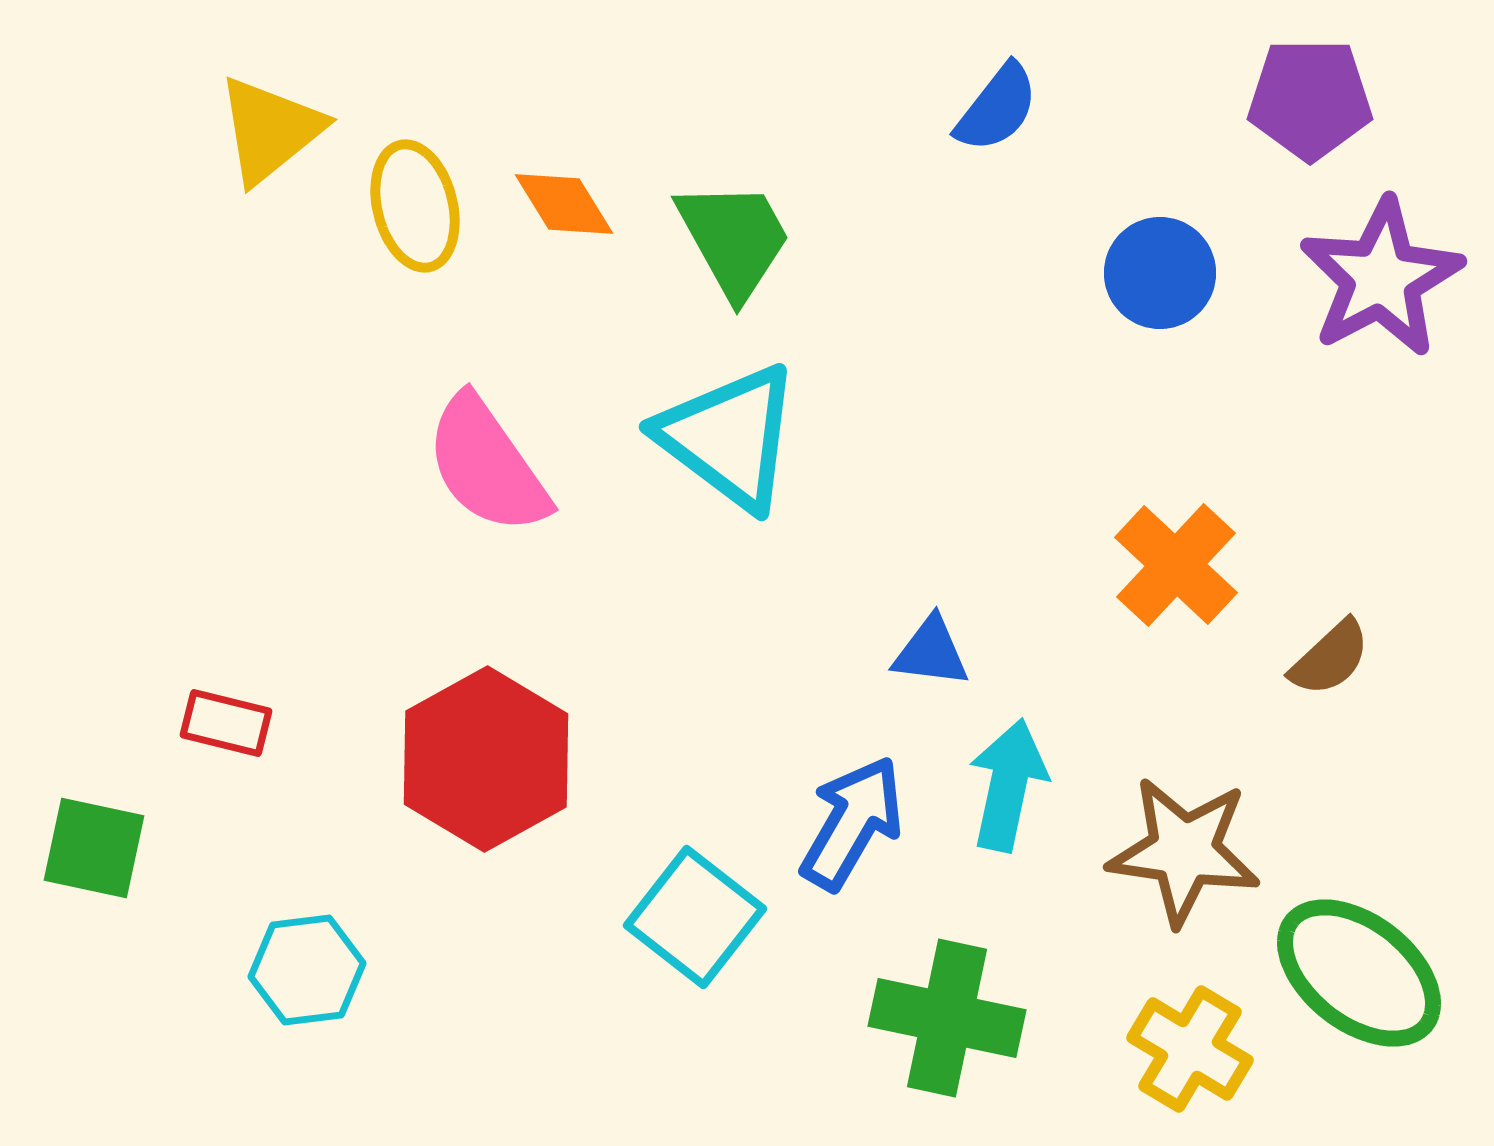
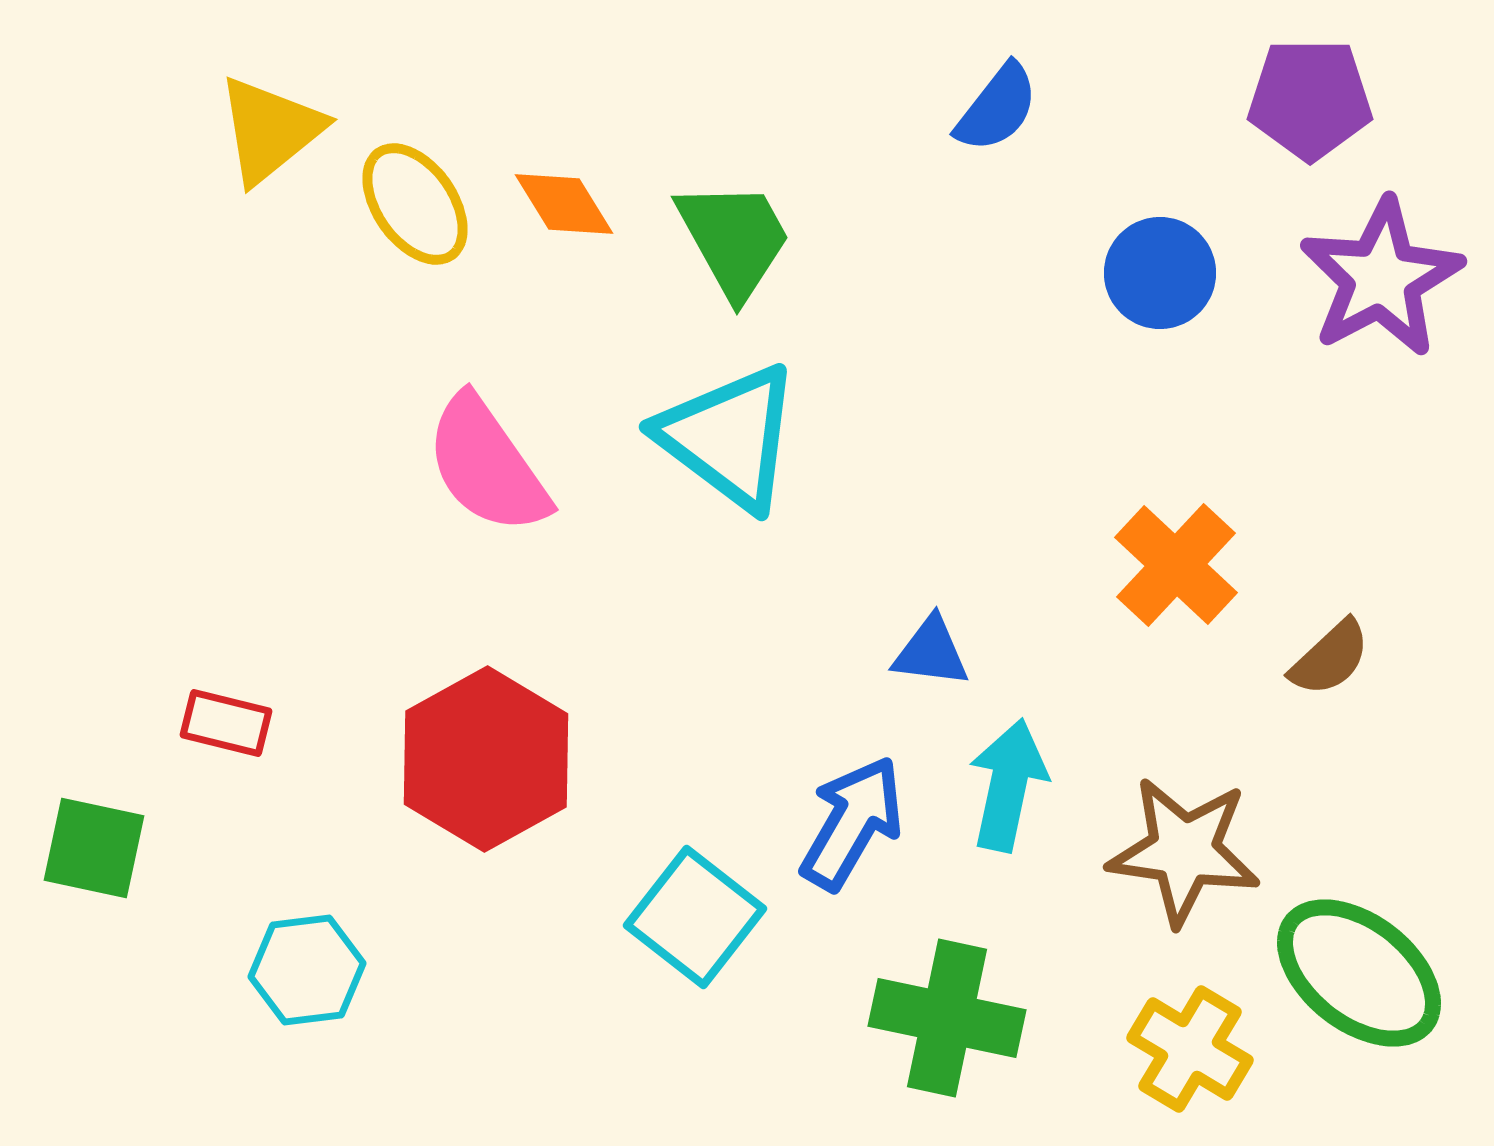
yellow ellipse: moved 2 px up; rotated 21 degrees counterclockwise
